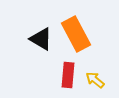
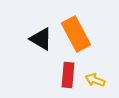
yellow arrow: rotated 18 degrees counterclockwise
